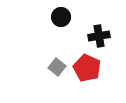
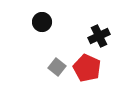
black circle: moved 19 px left, 5 px down
black cross: rotated 15 degrees counterclockwise
